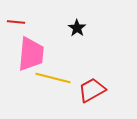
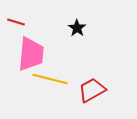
red line: rotated 12 degrees clockwise
yellow line: moved 3 px left, 1 px down
